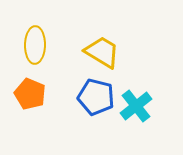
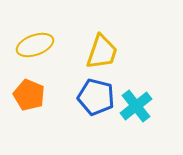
yellow ellipse: rotated 69 degrees clockwise
yellow trapezoid: rotated 78 degrees clockwise
orange pentagon: moved 1 px left, 1 px down
